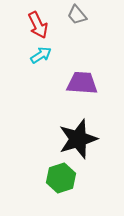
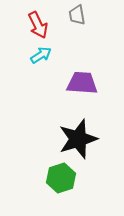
gray trapezoid: rotated 30 degrees clockwise
